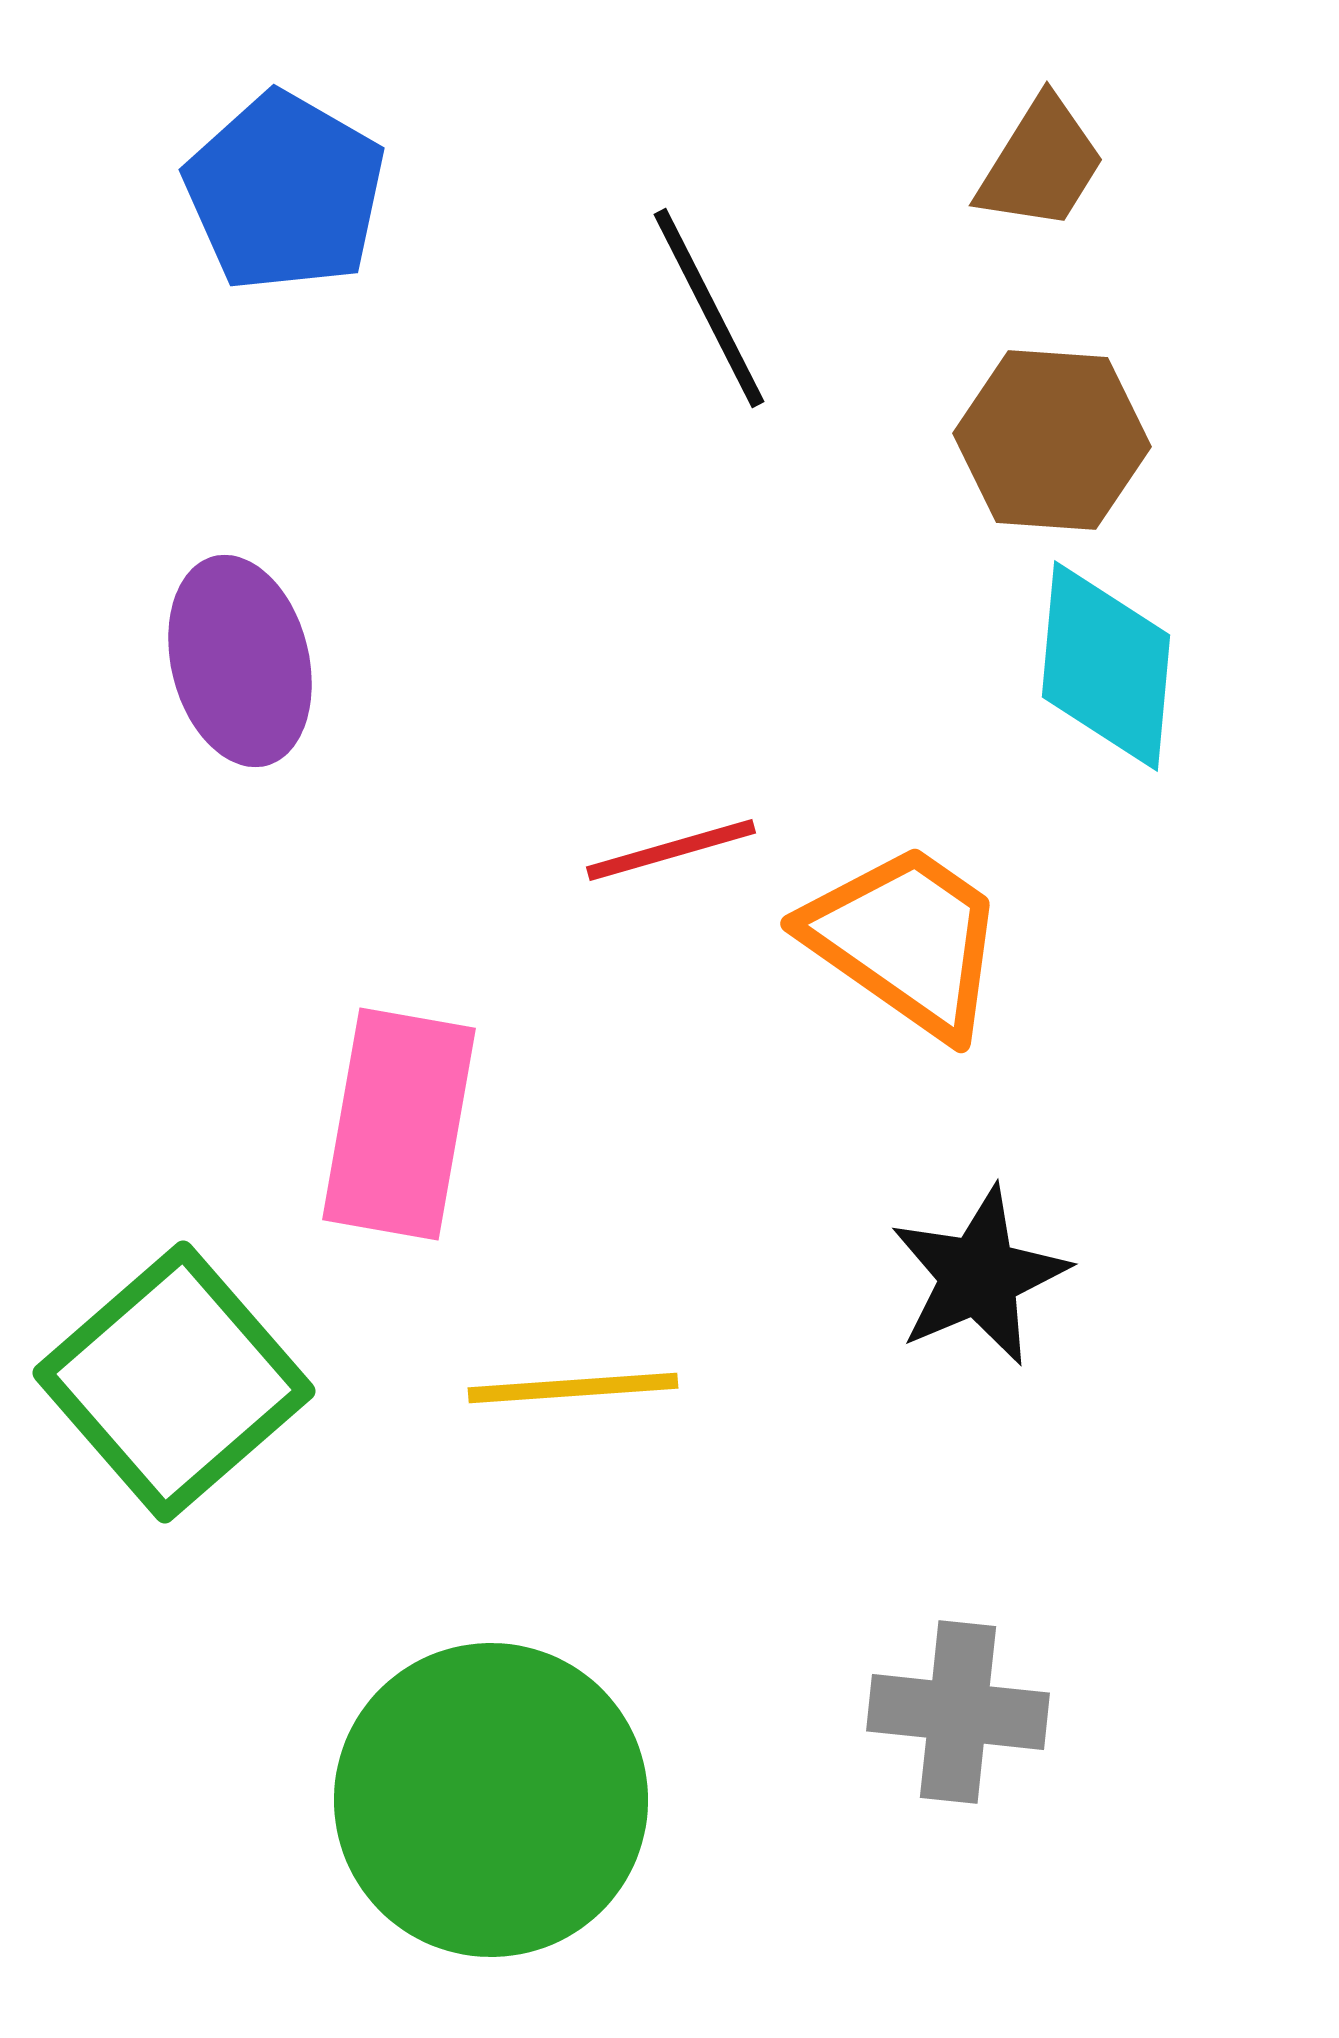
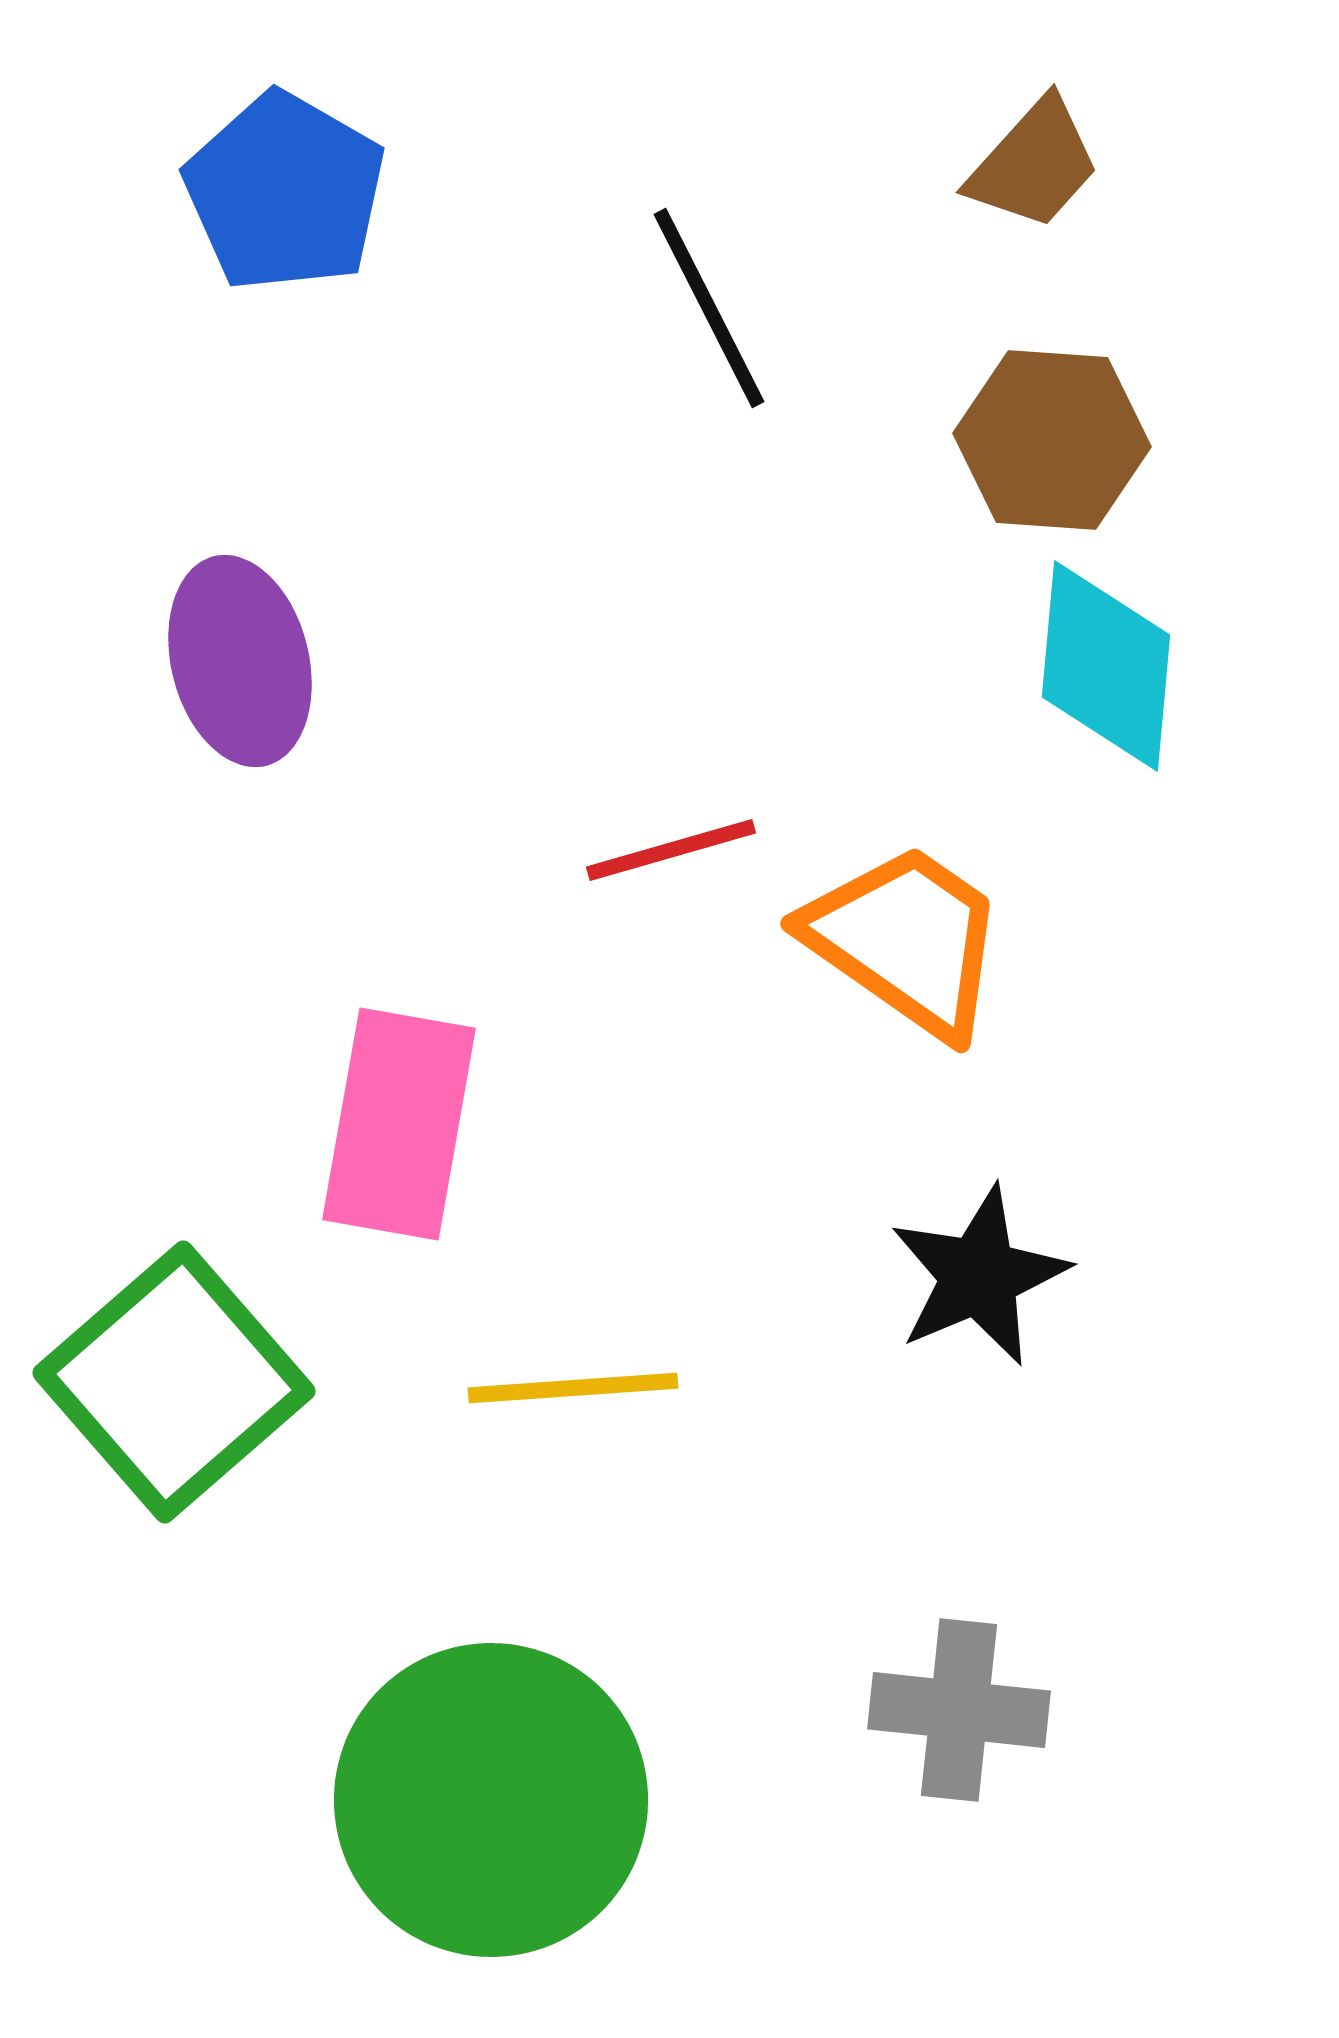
brown trapezoid: moved 7 px left; rotated 10 degrees clockwise
gray cross: moved 1 px right, 2 px up
